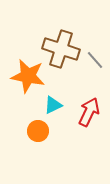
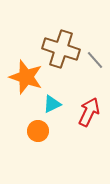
orange star: moved 2 px left, 1 px down; rotated 8 degrees clockwise
cyan triangle: moved 1 px left, 1 px up
